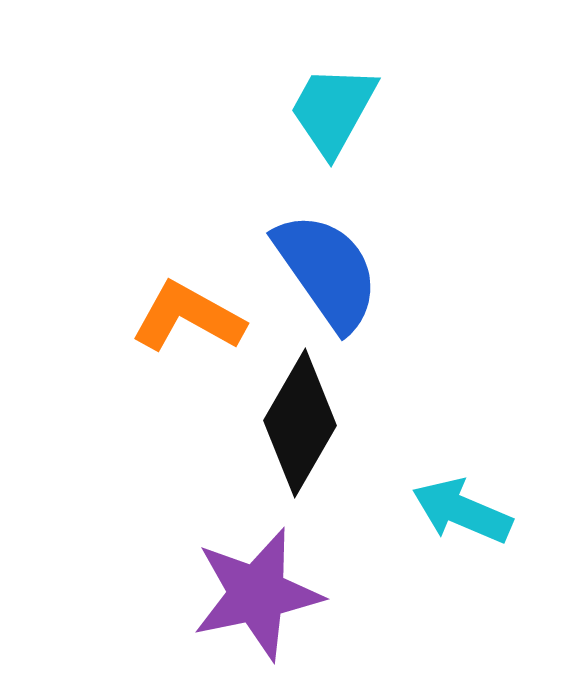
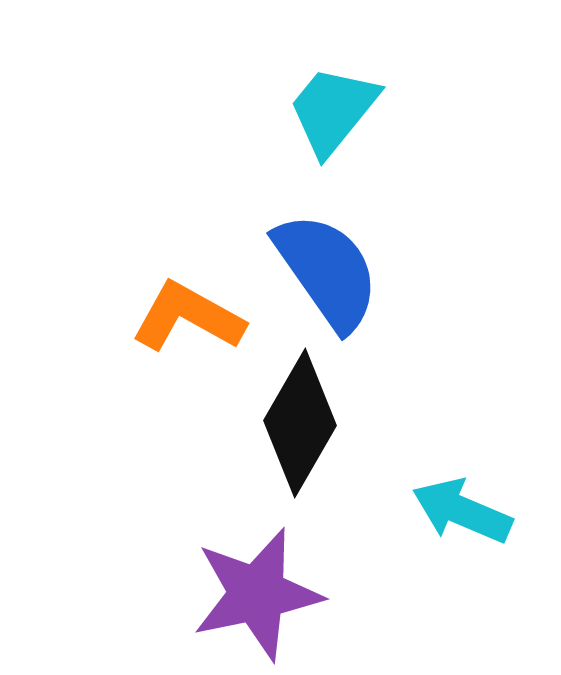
cyan trapezoid: rotated 10 degrees clockwise
